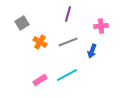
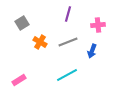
pink cross: moved 3 px left, 1 px up
pink rectangle: moved 21 px left
